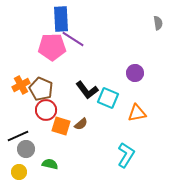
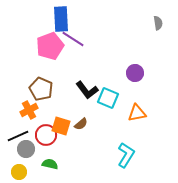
pink pentagon: moved 2 px left, 1 px up; rotated 20 degrees counterclockwise
orange cross: moved 8 px right, 25 px down
red circle: moved 25 px down
